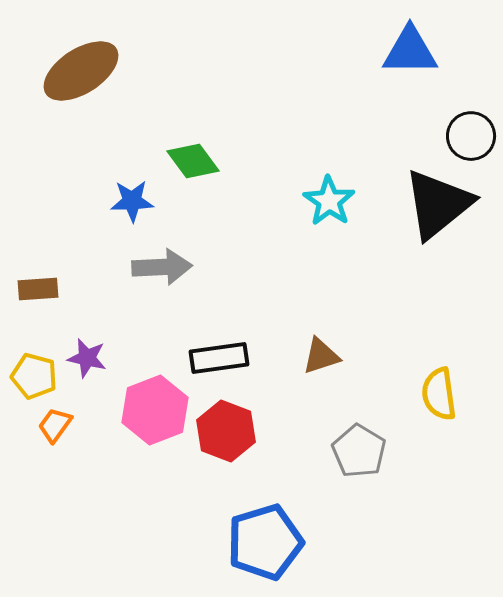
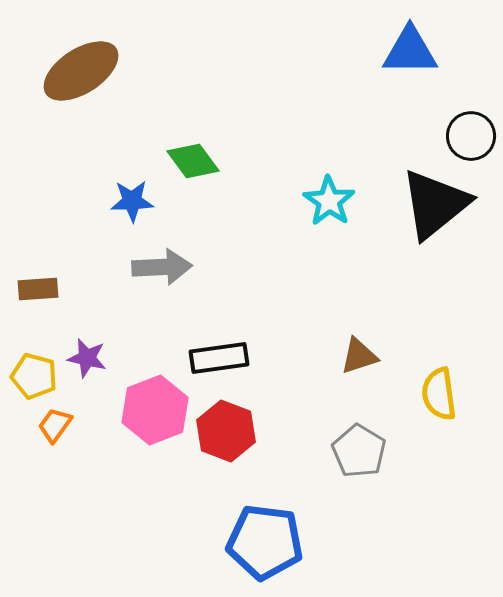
black triangle: moved 3 px left
brown triangle: moved 38 px right
blue pentagon: rotated 24 degrees clockwise
